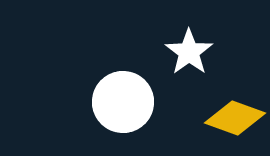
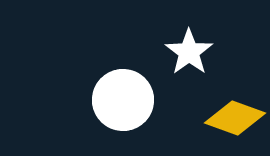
white circle: moved 2 px up
